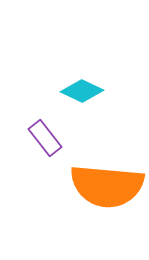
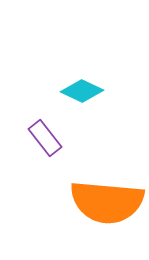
orange semicircle: moved 16 px down
